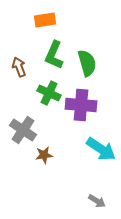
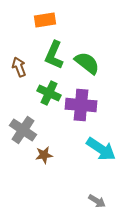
green semicircle: rotated 36 degrees counterclockwise
